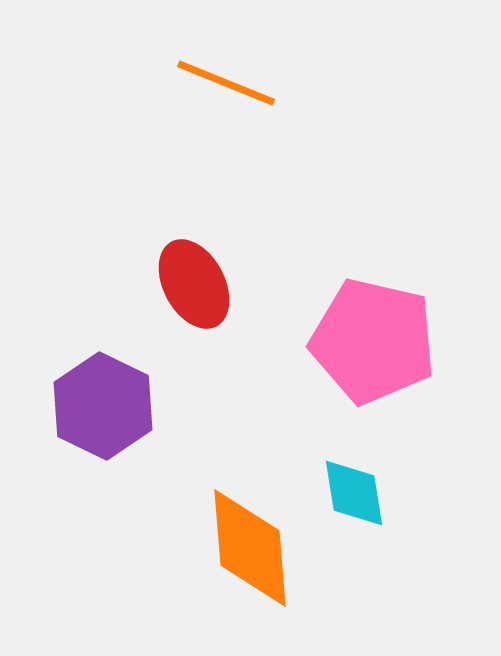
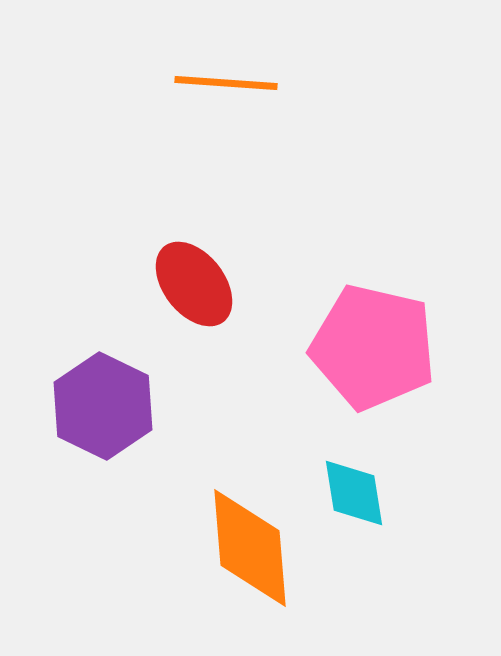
orange line: rotated 18 degrees counterclockwise
red ellipse: rotated 10 degrees counterclockwise
pink pentagon: moved 6 px down
